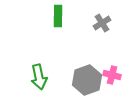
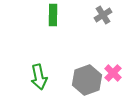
green rectangle: moved 5 px left, 1 px up
gray cross: moved 1 px right, 8 px up
pink cross: moved 1 px right, 2 px up; rotated 30 degrees clockwise
